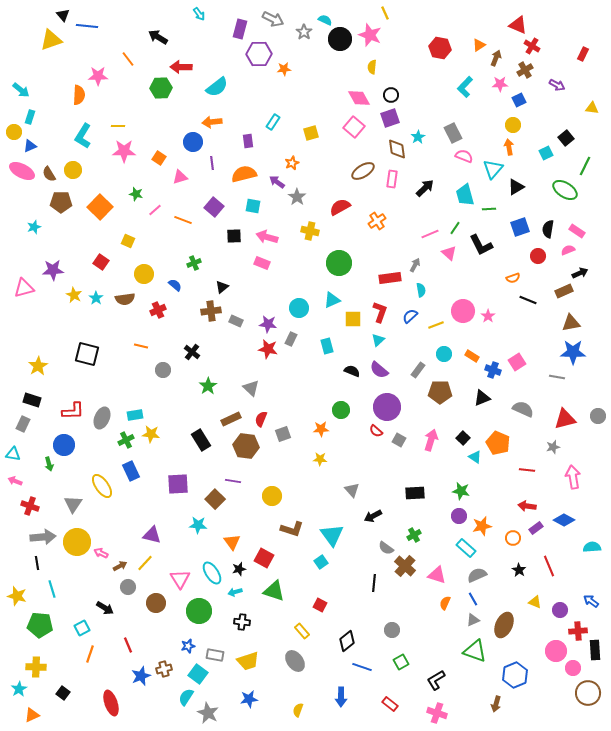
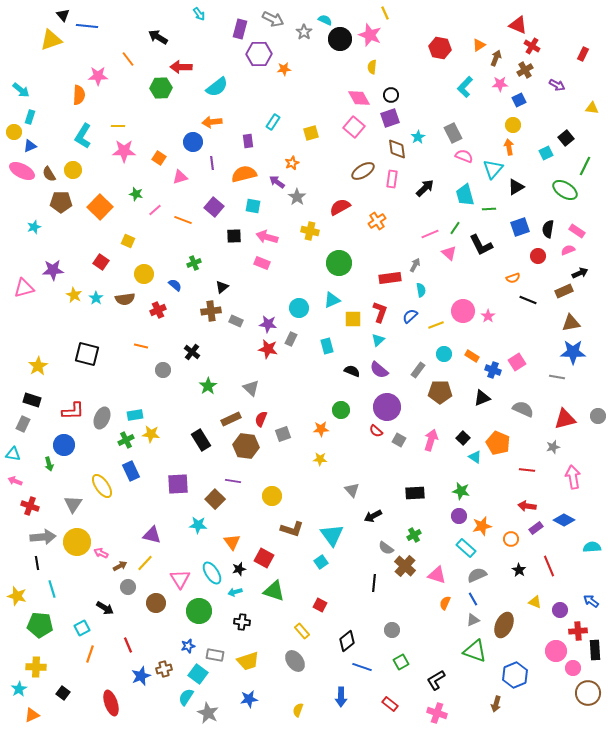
orange circle at (513, 538): moved 2 px left, 1 px down
